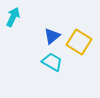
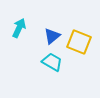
cyan arrow: moved 6 px right, 11 px down
yellow square: rotated 10 degrees counterclockwise
